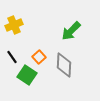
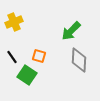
yellow cross: moved 3 px up
orange square: moved 1 px up; rotated 32 degrees counterclockwise
gray diamond: moved 15 px right, 5 px up
